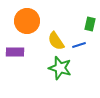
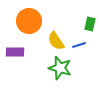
orange circle: moved 2 px right
